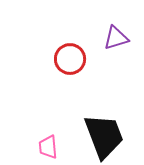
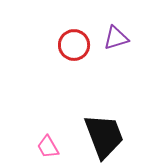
red circle: moved 4 px right, 14 px up
pink trapezoid: rotated 25 degrees counterclockwise
